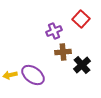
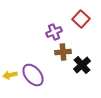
purple cross: moved 1 px down
purple ellipse: rotated 15 degrees clockwise
